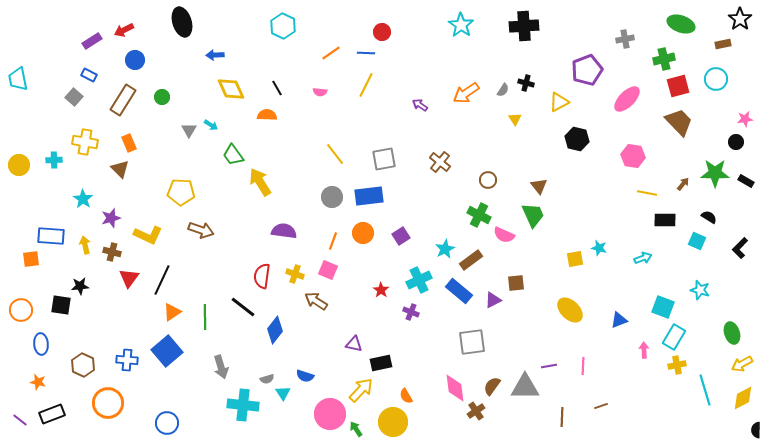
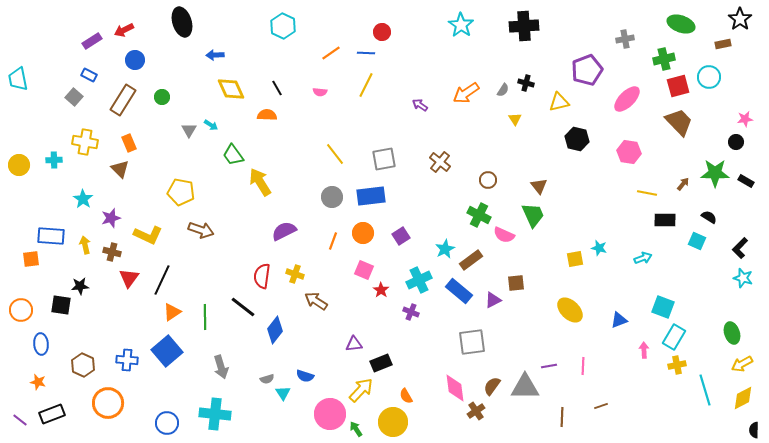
cyan circle at (716, 79): moved 7 px left, 2 px up
yellow triangle at (559, 102): rotated 15 degrees clockwise
pink hexagon at (633, 156): moved 4 px left, 4 px up
yellow pentagon at (181, 192): rotated 8 degrees clockwise
blue rectangle at (369, 196): moved 2 px right
purple semicircle at (284, 231): rotated 35 degrees counterclockwise
pink square at (328, 270): moved 36 px right
cyan star at (700, 290): moved 43 px right, 12 px up
purple triangle at (354, 344): rotated 18 degrees counterclockwise
black rectangle at (381, 363): rotated 10 degrees counterclockwise
cyan cross at (243, 405): moved 28 px left, 9 px down
black semicircle at (756, 430): moved 2 px left
